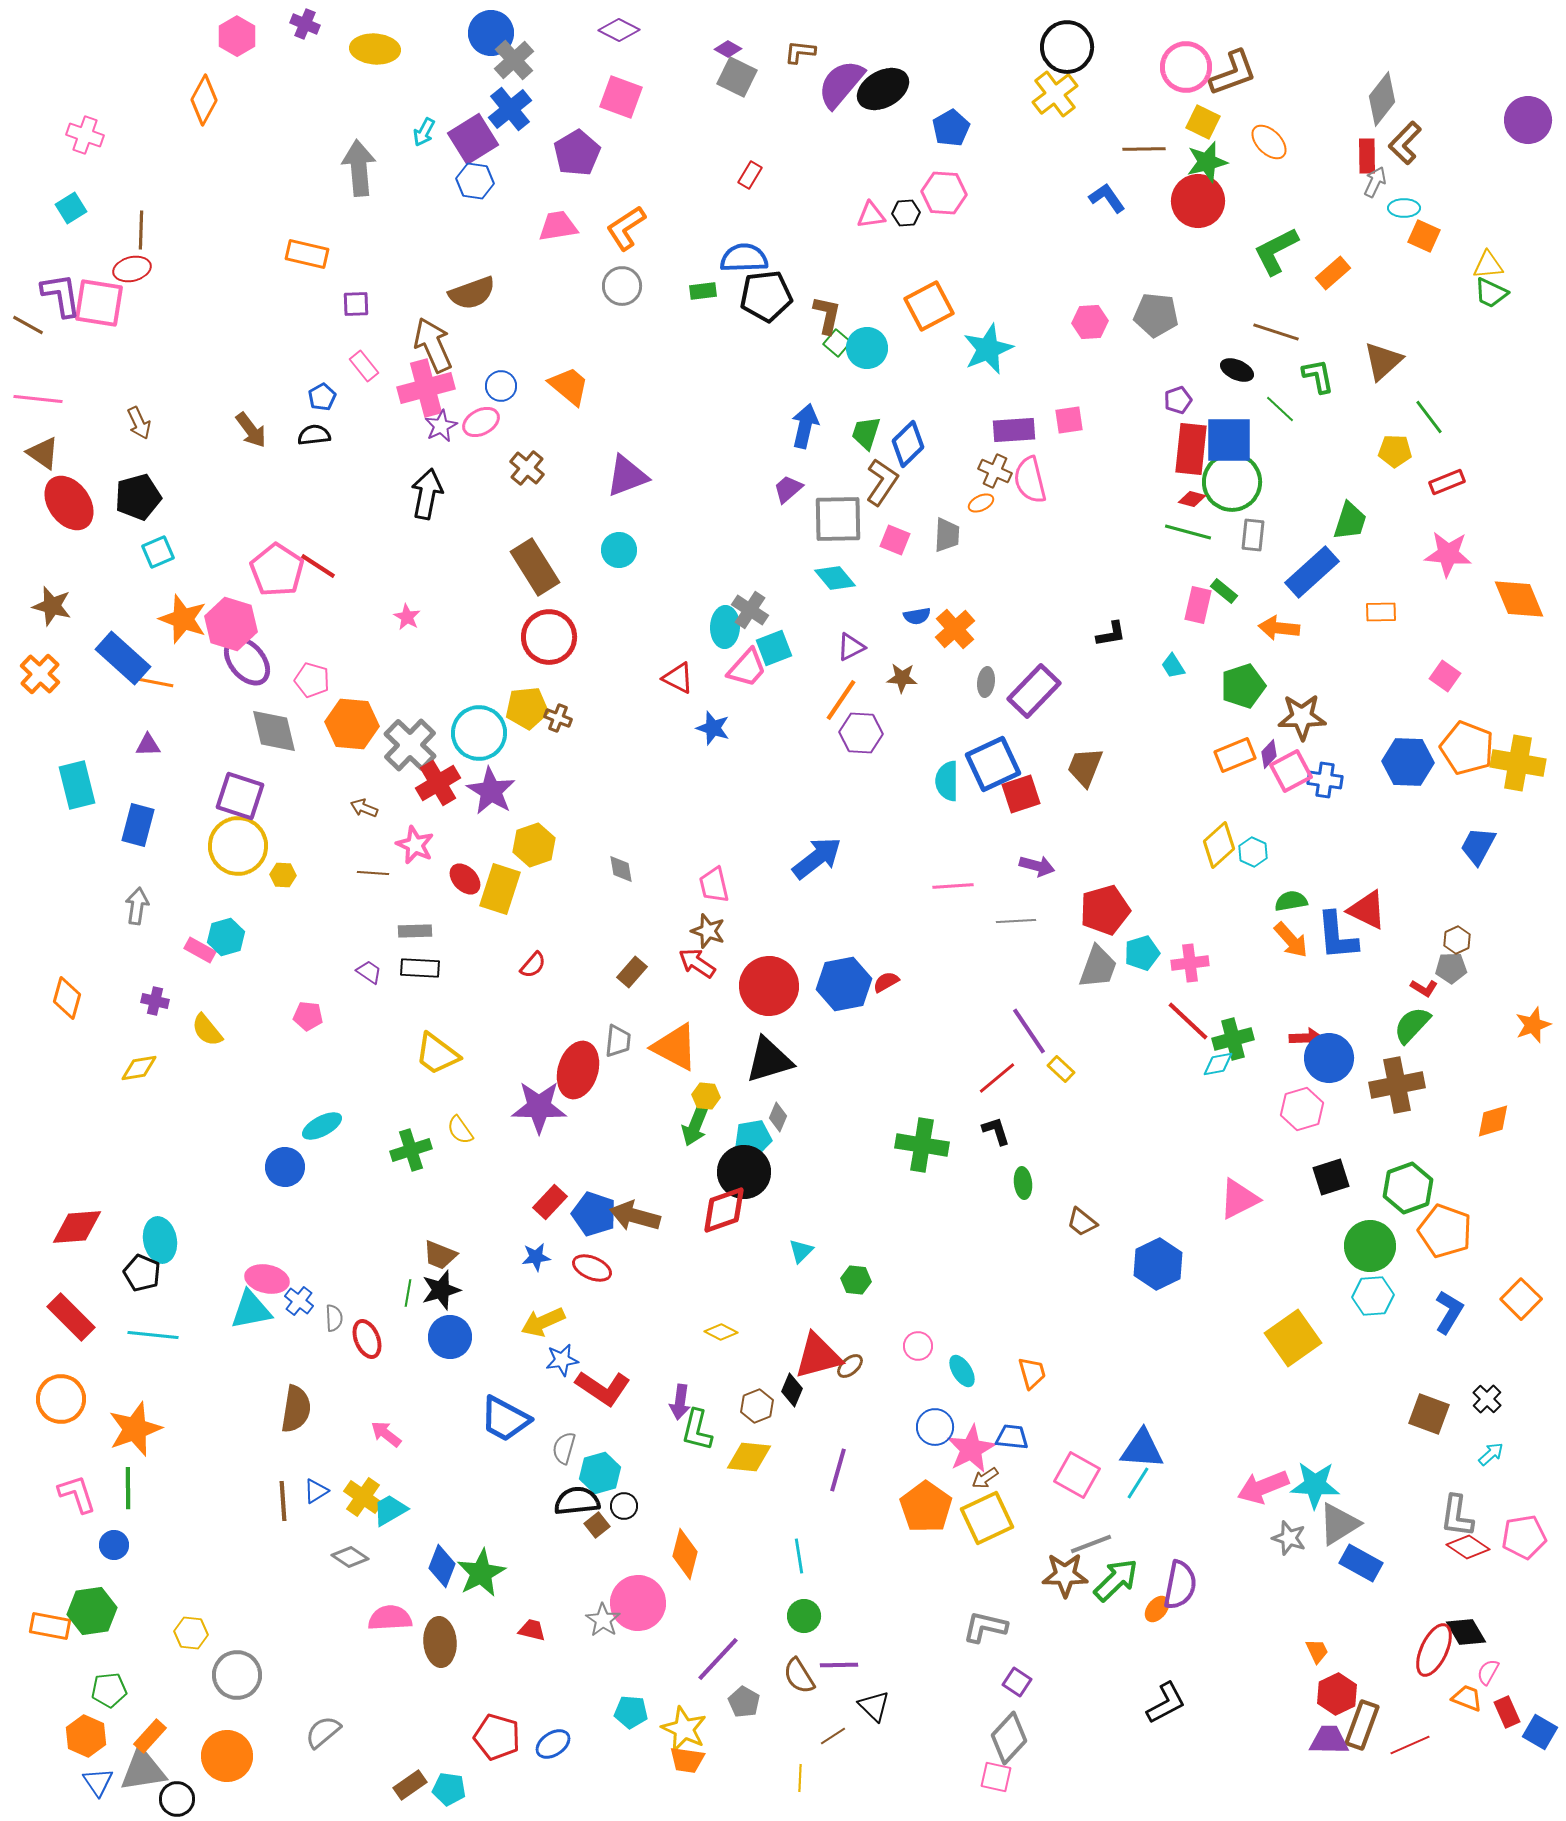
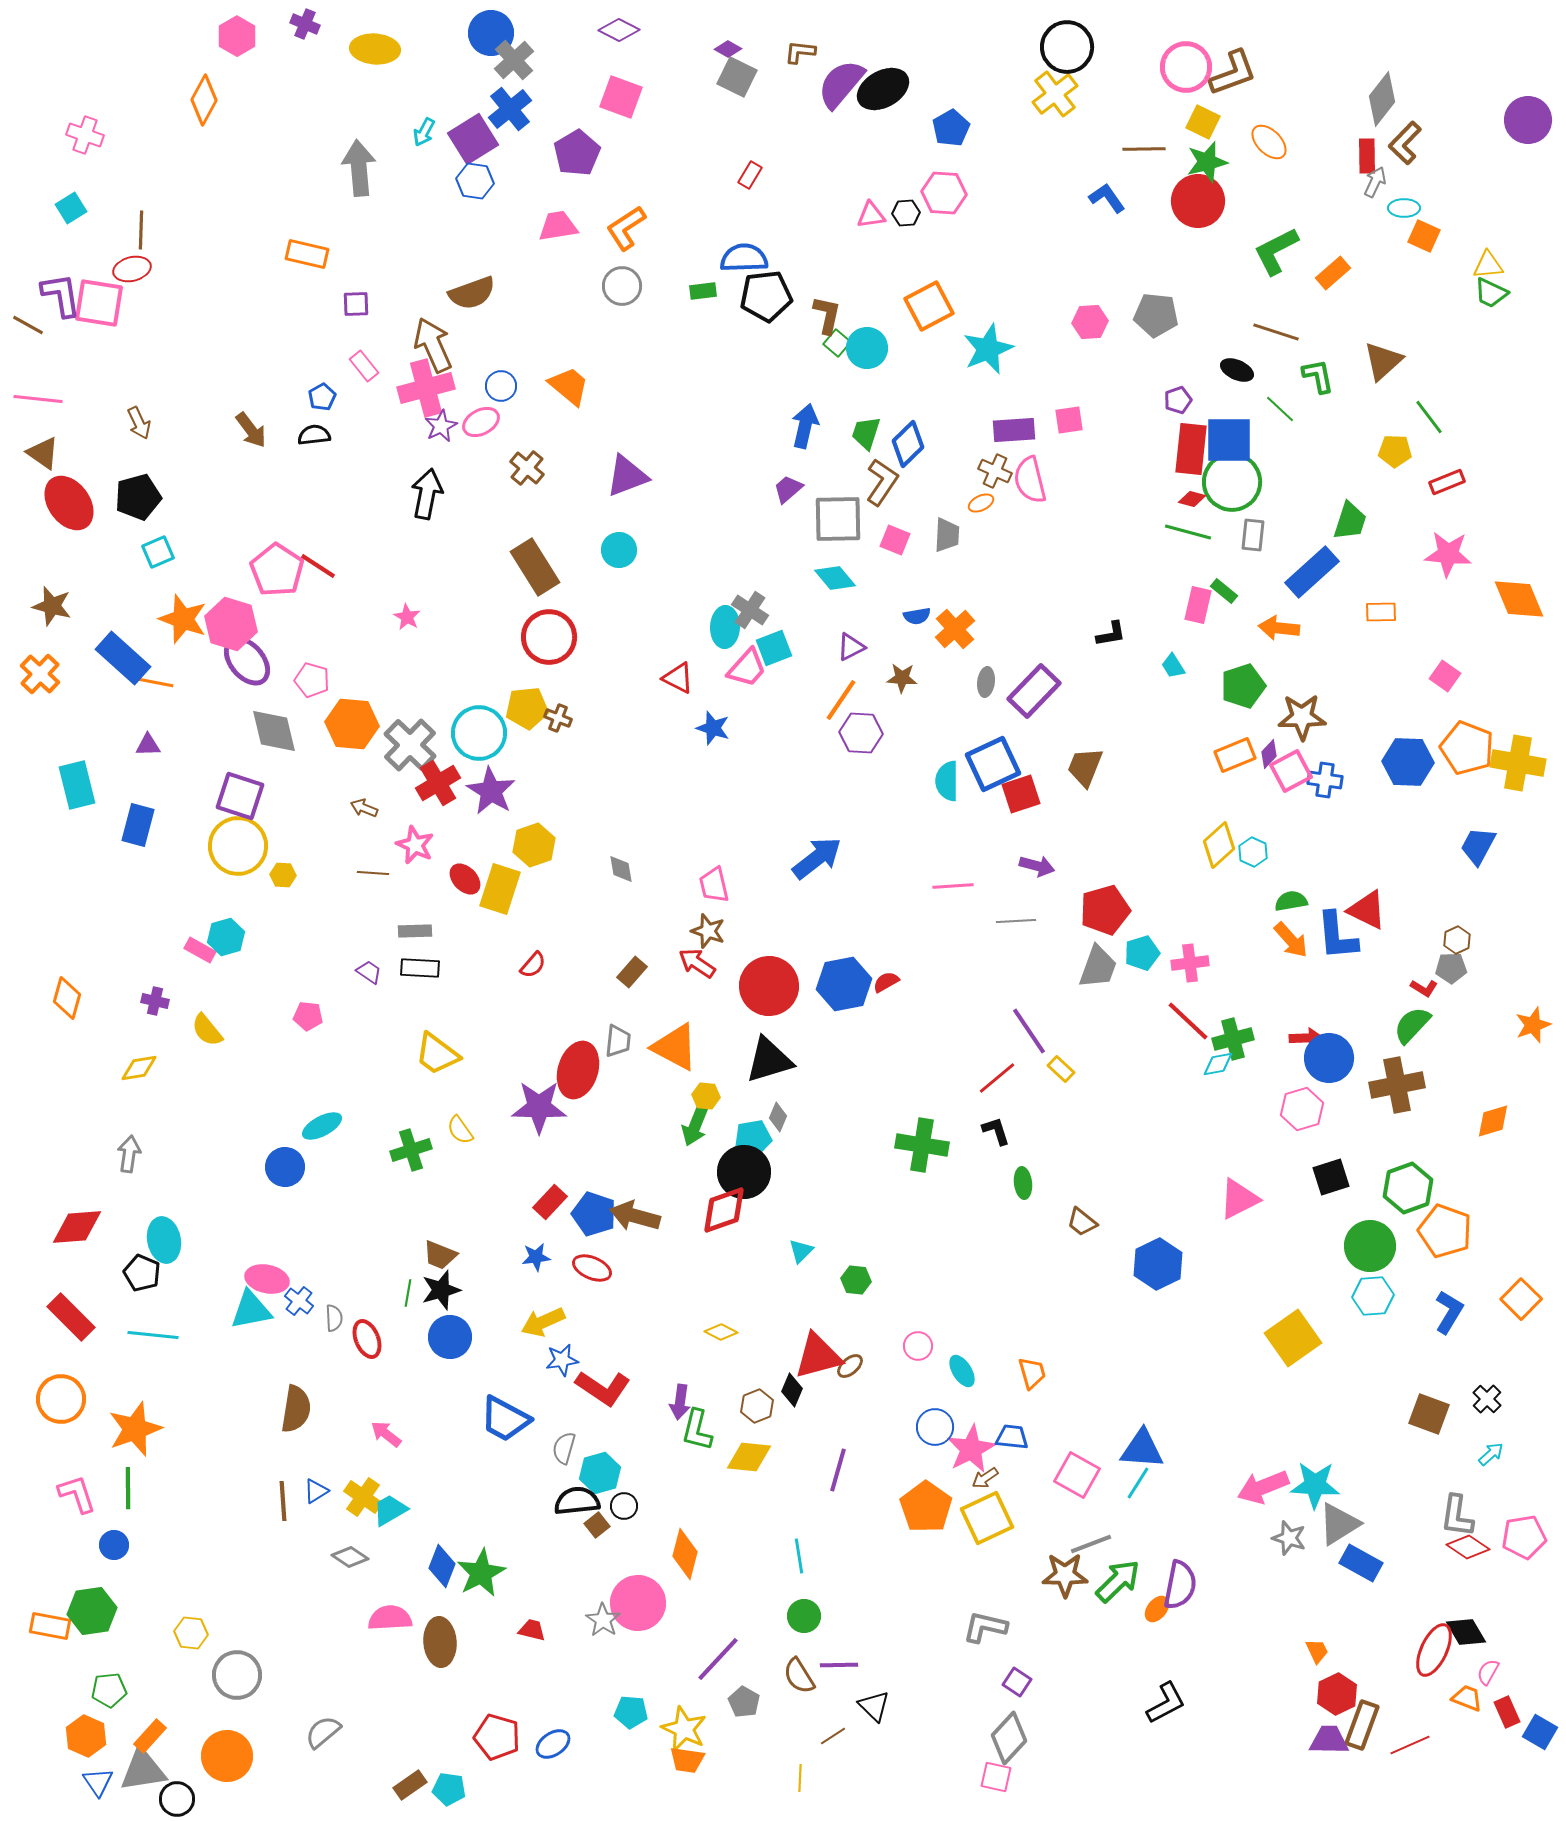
gray arrow at (137, 906): moved 8 px left, 248 px down
cyan ellipse at (160, 1240): moved 4 px right
green arrow at (1116, 1580): moved 2 px right, 1 px down
